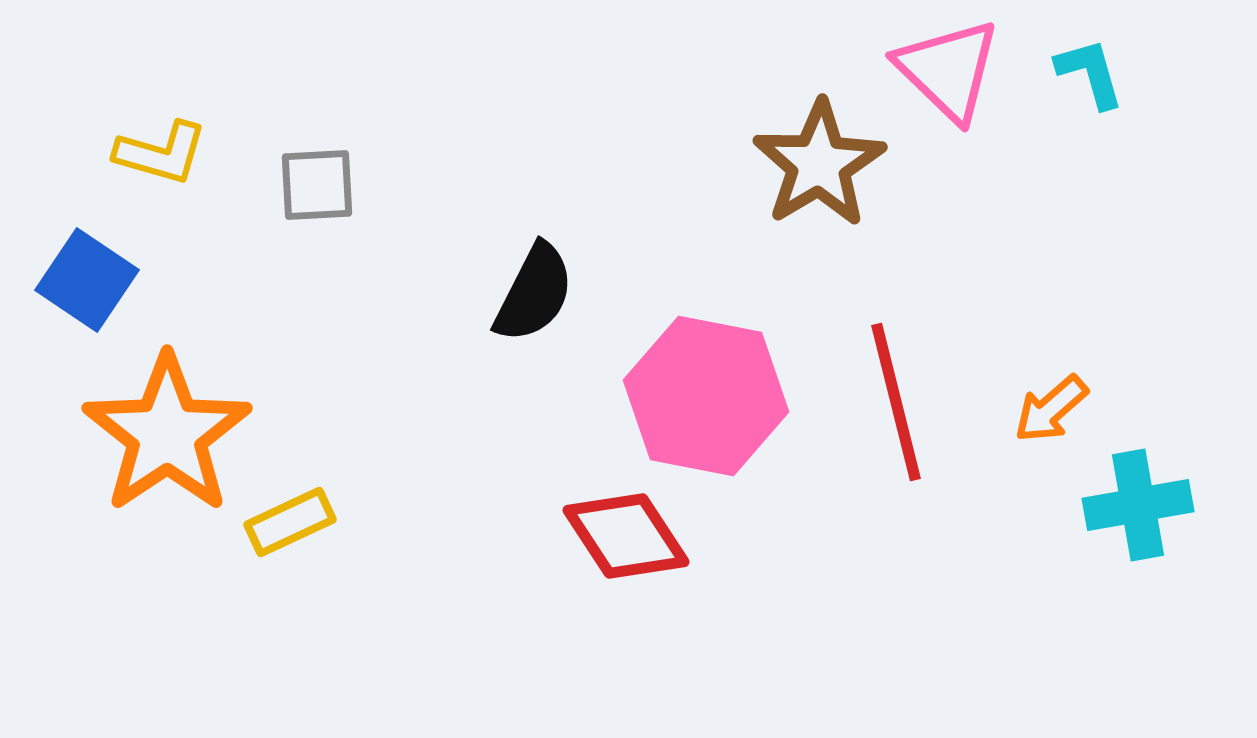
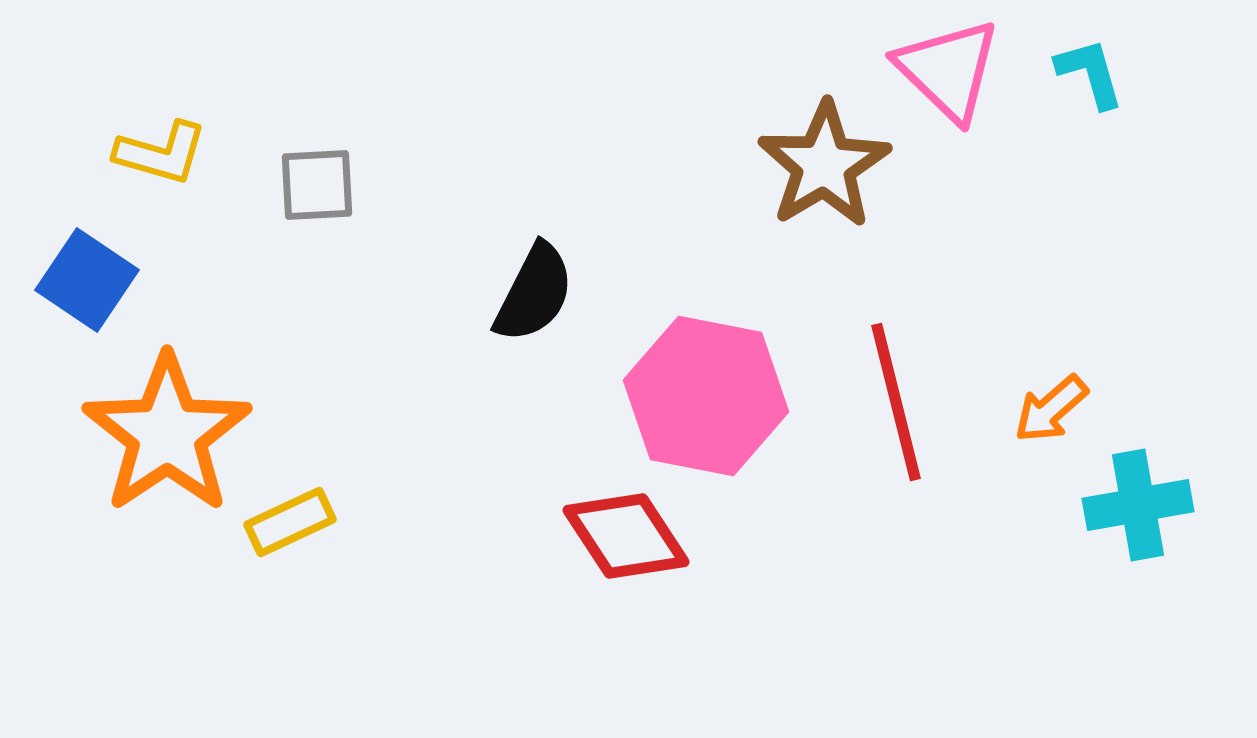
brown star: moved 5 px right, 1 px down
